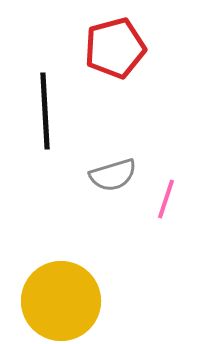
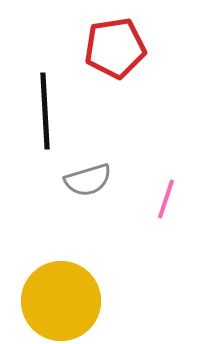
red pentagon: rotated 6 degrees clockwise
gray semicircle: moved 25 px left, 5 px down
